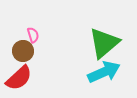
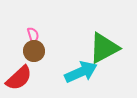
green triangle: moved 5 px down; rotated 12 degrees clockwise
brown circle: moved 11 px right
cyan arrow: moved 23 px left
